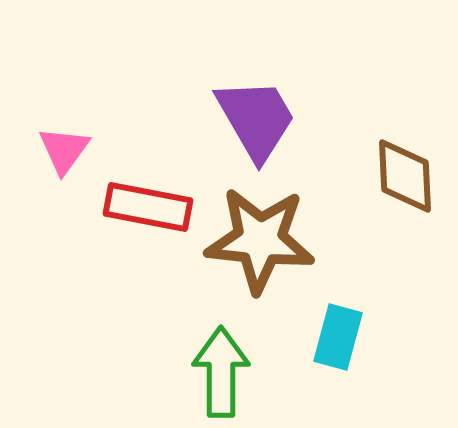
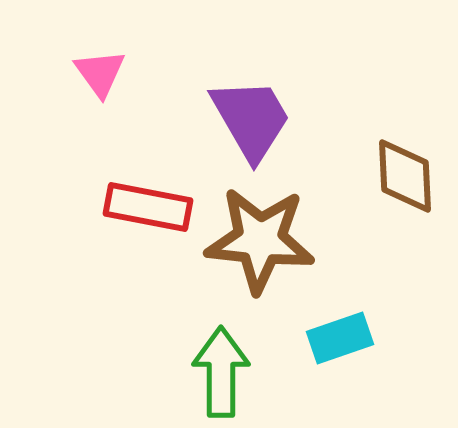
purple trapezoid: moved 5 px left
pink triangle: moved 36 px right, 77 px up; rotated 12 degrees counterclockwise
cyan rectangle: moved 2 px right, 1 px down; rotated 56 degrees clockwise
